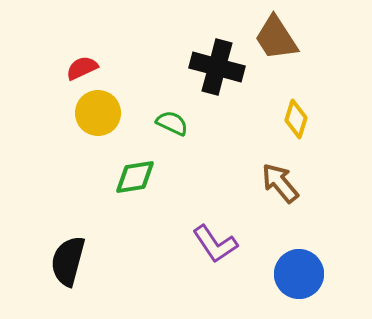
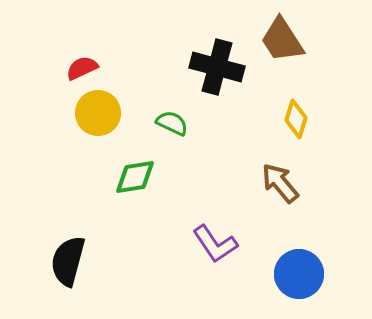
brown trapezoid: moved 6 px right, 2 px down
